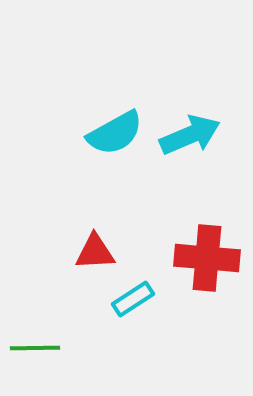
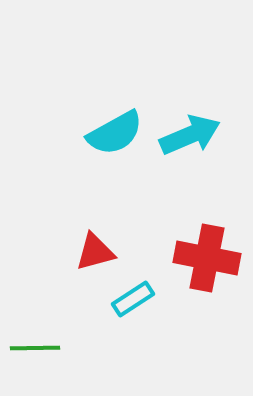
red triangle: rotated 12 degrees counterclockwise
red cross: rotated 6 degrees clockwise
